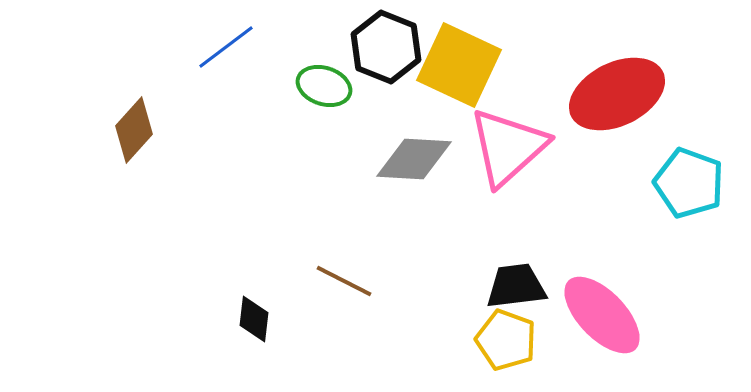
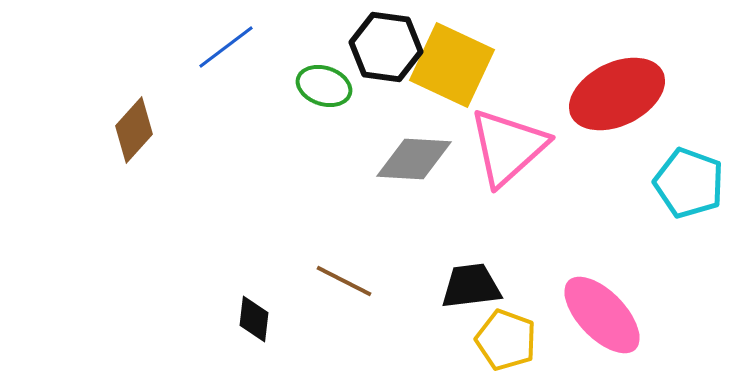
black hexagon: rotated 14 degrees counterclockwise
yellow square: moved 7 px left
black trapezoid: moved 45 px left
